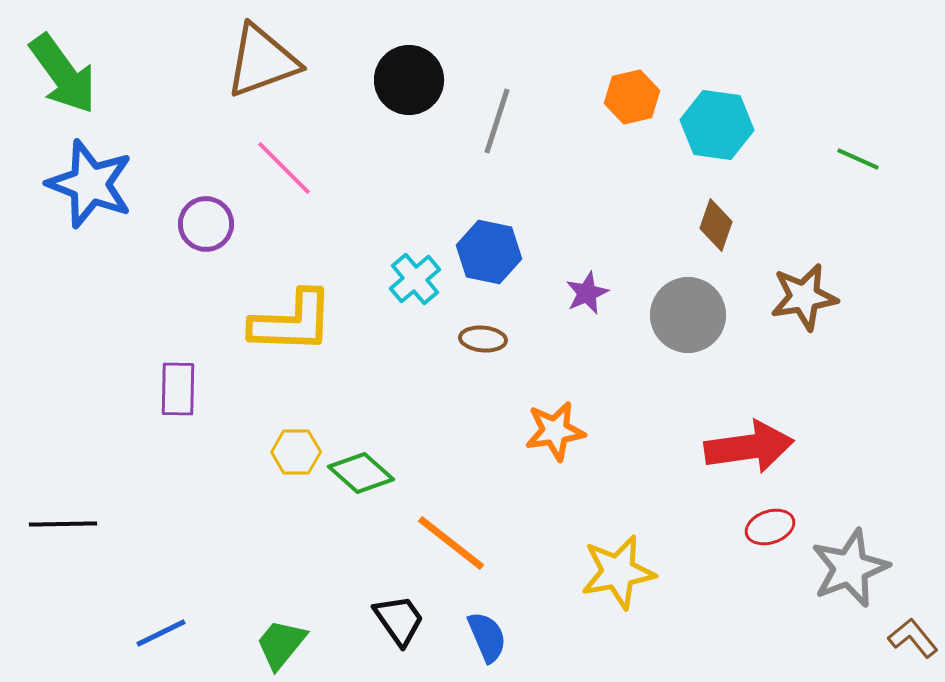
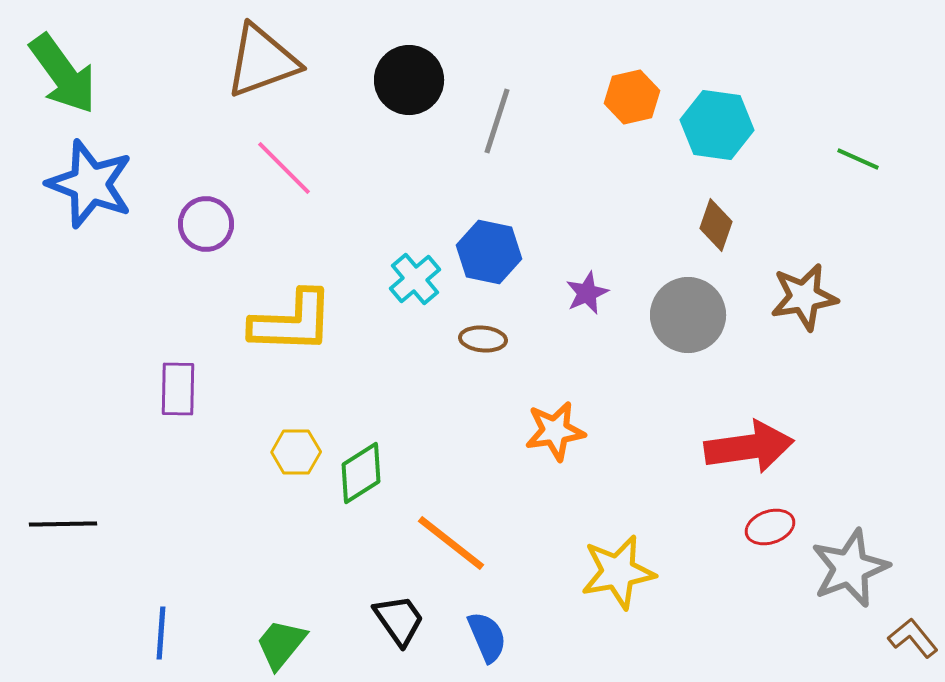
green diamond: rotated 74 degrees counterclockwise
blue line: rotated 60 degrees counterclockwise
